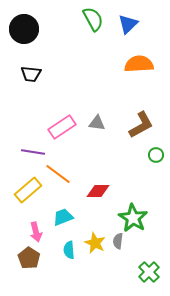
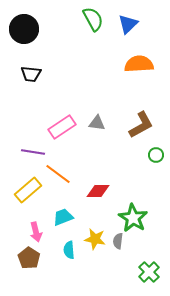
yellow star: moved 4 px up; rotated 15 degrees counterclockwise
